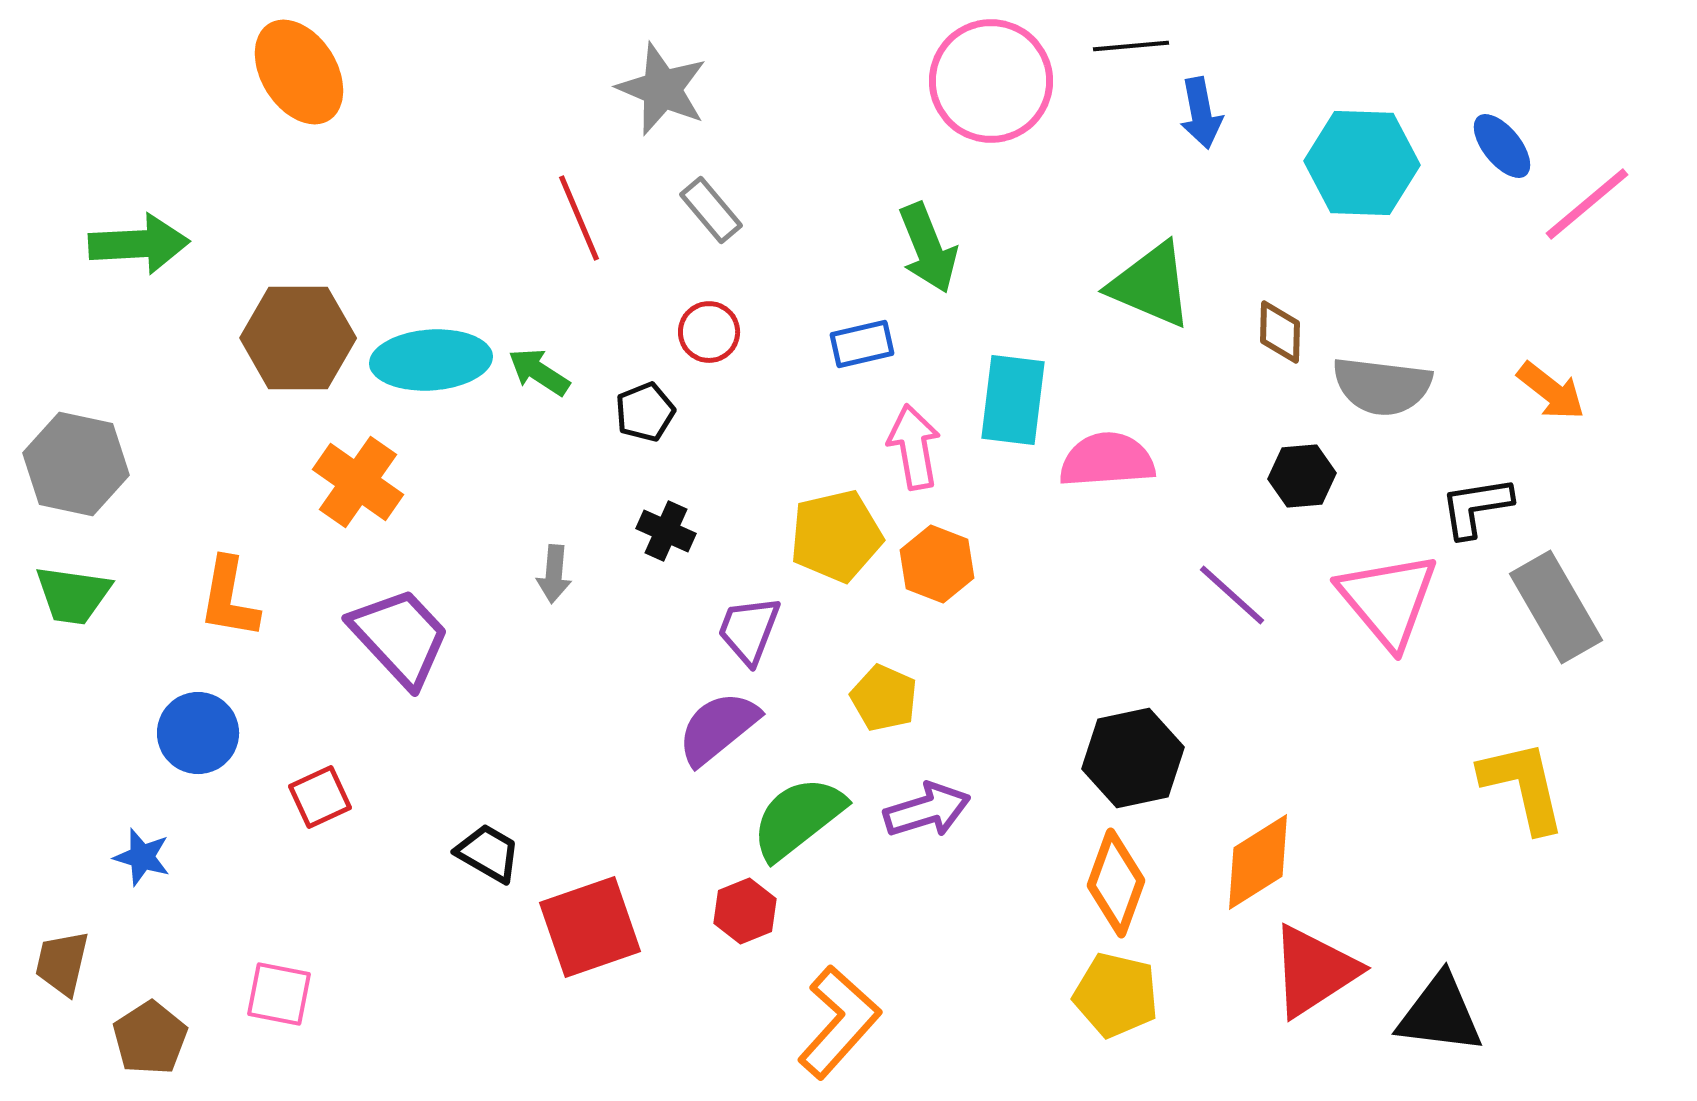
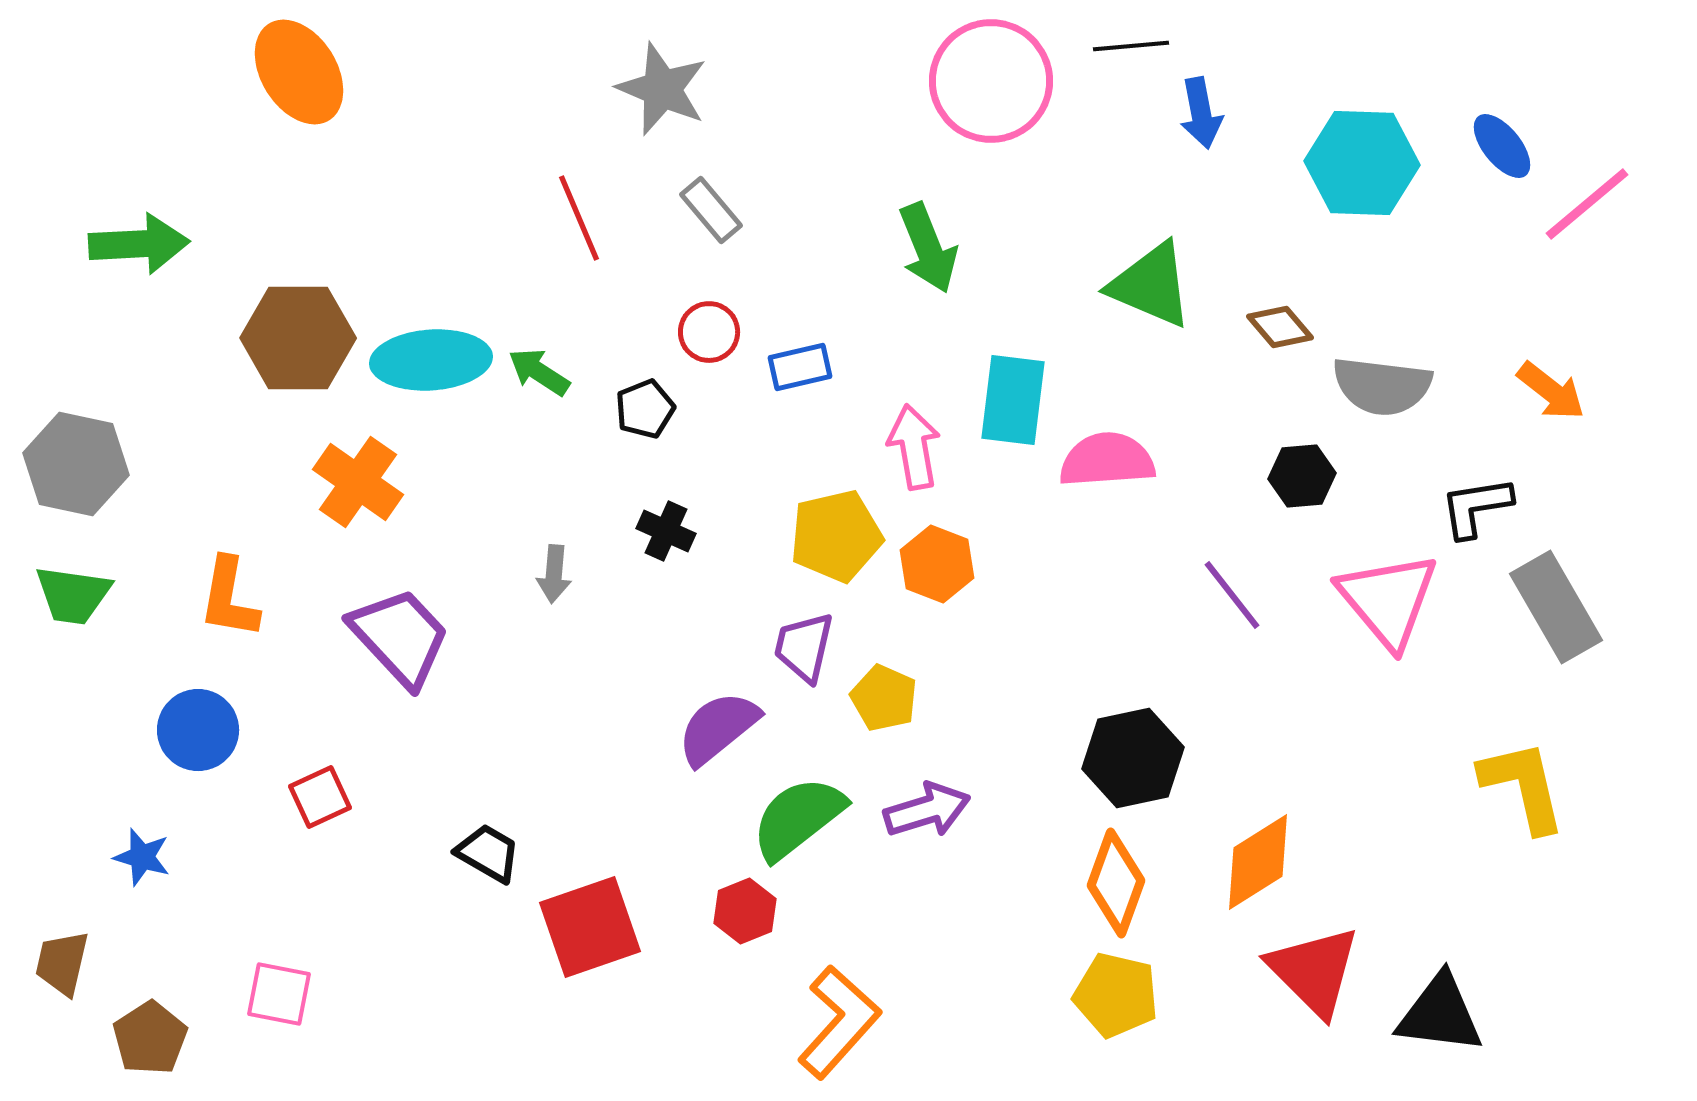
brown diamond at (1280, 332): moved 5 px up; rotated 42 degrees counterclockwise
blue rectangle at (862, 344): moved 62 px left, 23 px down
black pentagon at (645, 412): moved 3 px up
purple line at (1232, 595): rotated 10 degrees clockwise
purple trapezoid at (749, 630): moved 55 px right, 17 px down; rotated 8 degrees counterclockwise
blue circle at (198, 733): moved 3 px up
red triangle at (1314, 971): rotated 42 degrees counterclockwise
